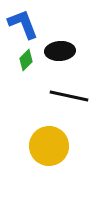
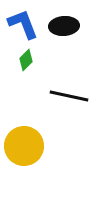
black ellipse: moved 4 px right, 25 px up
yellow circle: moved 25 px left
